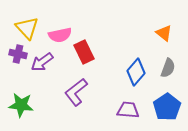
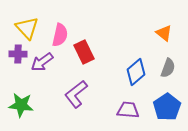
pink semicircle: rotated 65 degrees counterclockwise
purple cross: rotated 12 degrees counterclockwise
blue diamond: rotated 8 degrees clockwise
purple L-shape: moved 2 px down
